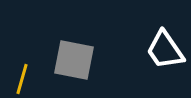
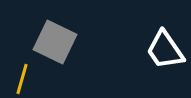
gray square: moved 19 px left, 18 px up; rotated 15 degrees clockwise
